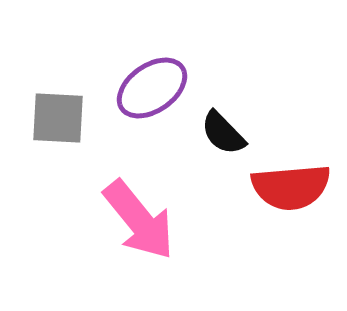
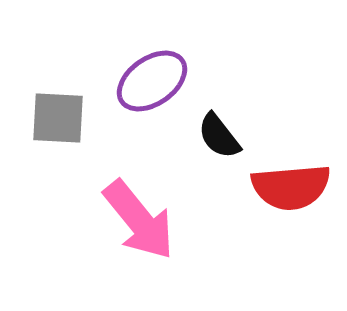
purple ellipse: moved 7 px up
black semicircle: moved 4 px left, 3 px down; rotated 6 degrees clockwise
